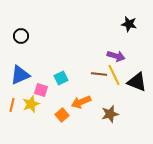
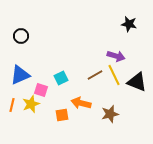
brown line: moved 4 px left, 1 px down; rotated 35 degrees counterclockwise
orange arrow: moved 1 px down; rotated 36 degrees clockwise
orange square: rotated 32 degrees clockwise
